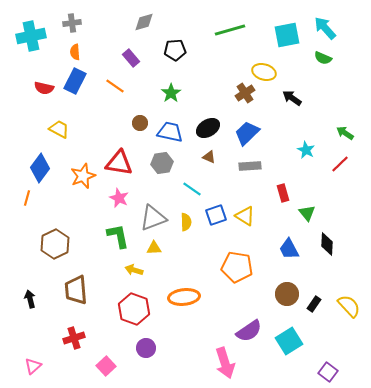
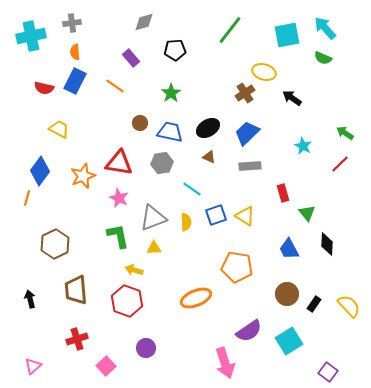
green line at (230, 30): rotated 36 degrees counterclockwise
cyan star at (306, 150): moved 3 px left, 4 px up
blue diamond at (40, 168): moved 3 px down
orange ellipse at (184, 297): moved 12 px right, 1 px down; rotated 16 degrees counterclockwise
red hexagon at (134, 309): moved 7 px left, 8 px up
red cross at (74, 338): moved 3 px right, 1 px down
